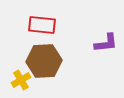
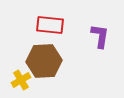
red rectangle: moved 8 px right
purple L-shape: moved 6 px left, 7 px up; rotated 75 degrees counterclockwise
